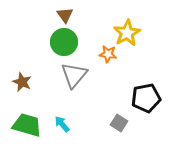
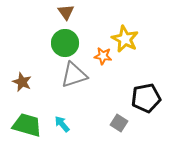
brown triangle: moved 1 px right, 3 px up
yellow star: moved 2 px left, 6 px down; rotated 16 degrees counterclockwise
green circle: moved 1 px right, 1 px down
orange star: moved 5 px left, 2 px down
gray triangle: rotated 32 degrees clockwise
